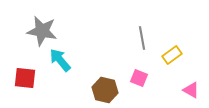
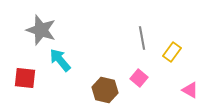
gray star: moved 1 px left, 1 px up; rotated 8 degrees clockwise
yellow rectangle: moved 3 px up; rotated 18 degrees counterclockwise
pink square: rotated 18 degrees clockwise
pink triangle: moved 1 px left
